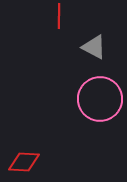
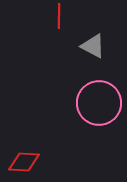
gray triangle: moved 1 px left, 1 px up
pink circle: moved 1 px left, 4 px down
